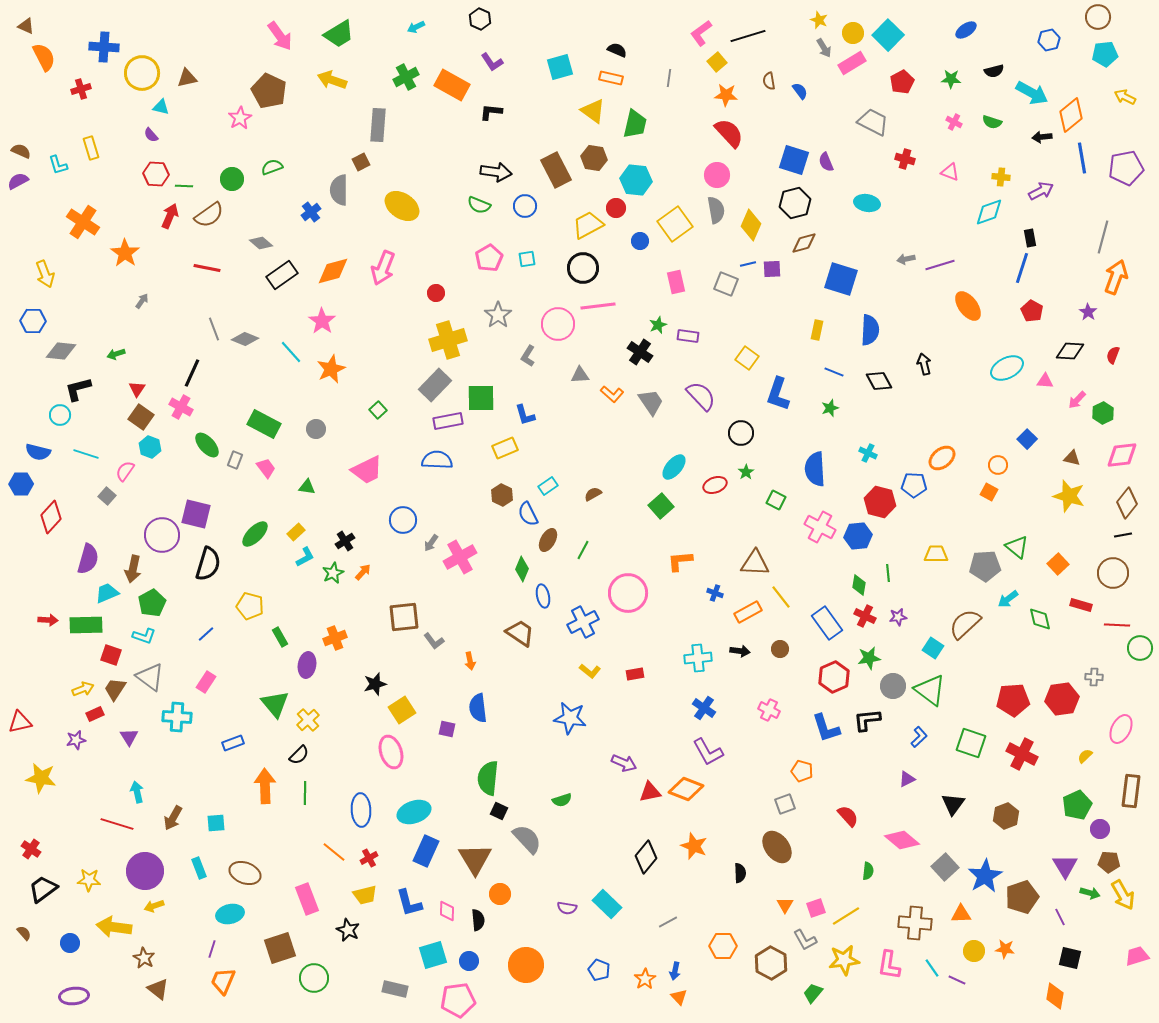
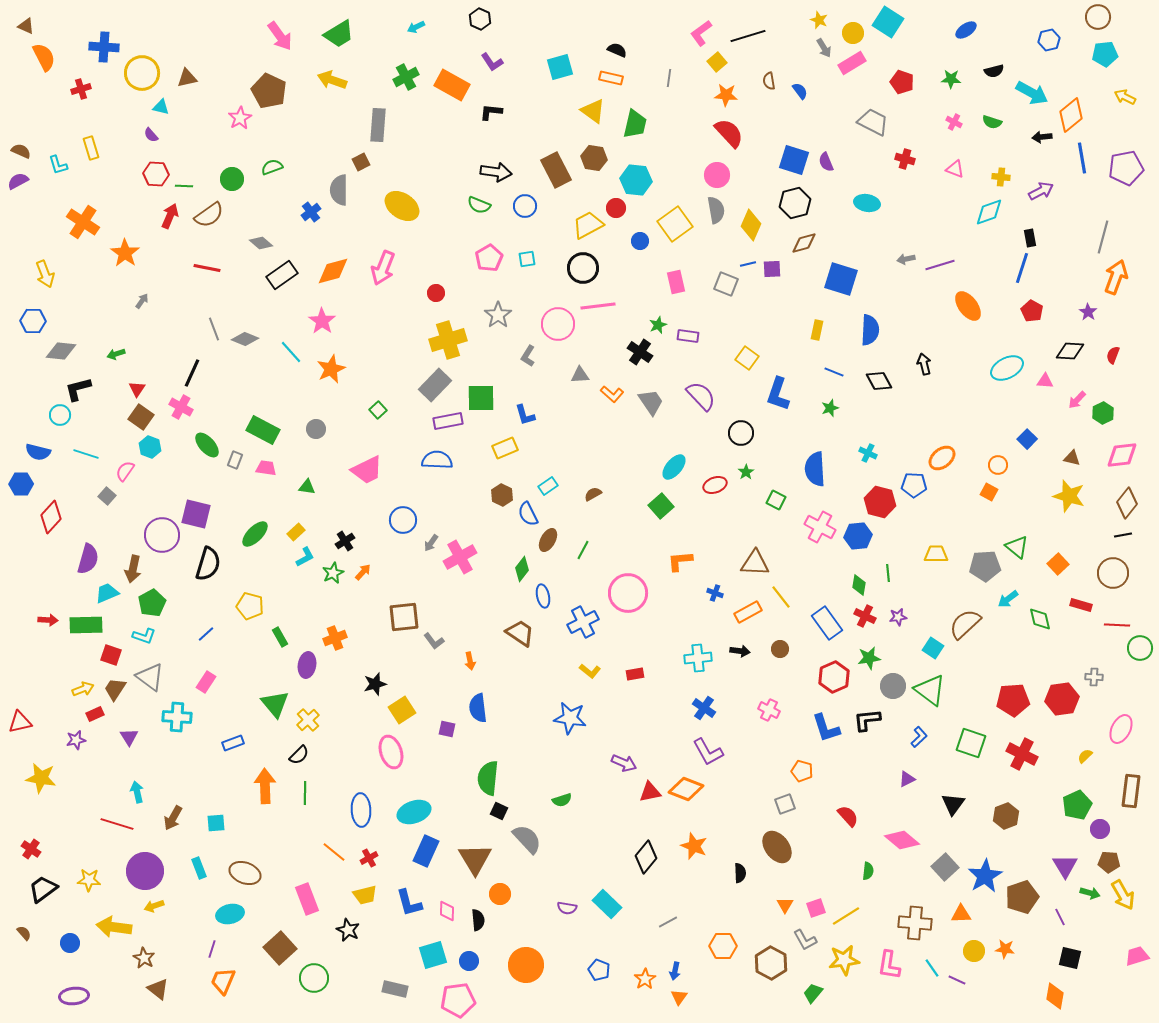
cyan square at (888, 35): moved 13 px up; rotated 12 degrees counterclockwise
red pentagon at (902, 82): rotated 25 degrees counterclockwise
pink triangle at (950, 172): moved 5 px right, 3 px up
green rectangle at (264, 424): moved 1 px left, 6 px down
pink trapezoid at (266, 468): rotated 45 degrees counterclockwise
green diamond at (522, 569): rotated 15 degrees clockwise
brown square at (280, 948): rotated 24 degrees counterclockwise
orange triangle at (679, 997): rotated 18 degrees clockwise
